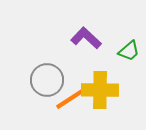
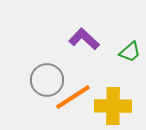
purple L-shape: moved 2 px left, 1 px down
green trapezoid: moved 1 px right, 1 px down
yellow cross: moved 13 px right, 16 px down
